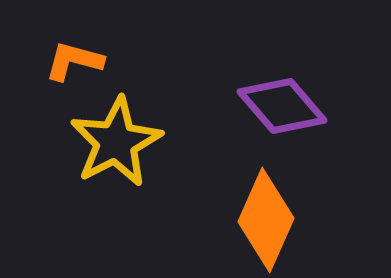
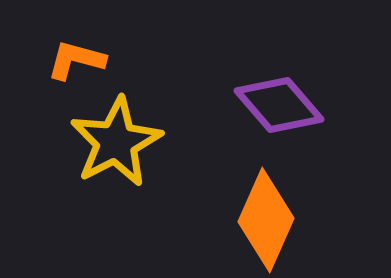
orange L-shape: moved 2 px right, 1 px up
purple diamond: moved 3 px left, 1 px up
